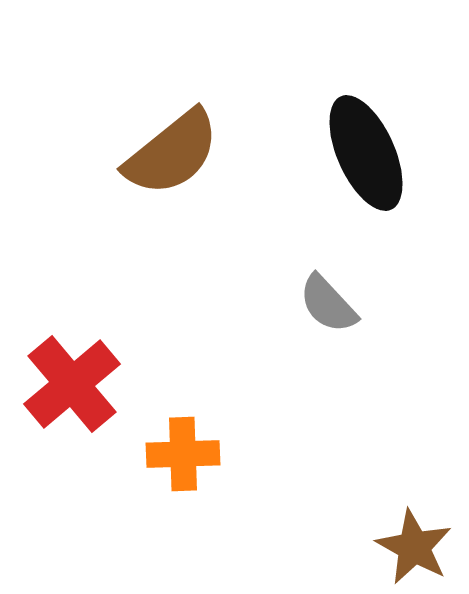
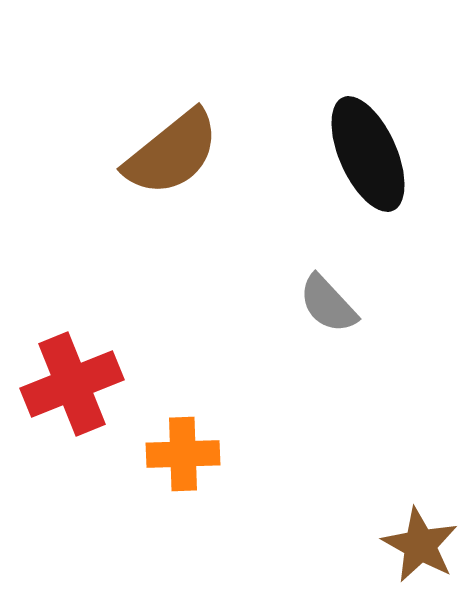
black ellipse: moved 2 px right, 1 px down
red cross: rotated 18 degrees clockwise
brown star: moved 6 px right, 2 px up
